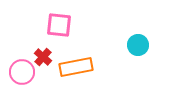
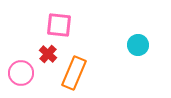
red cross: moved 5 px right, 3 px up
orange rectangle: moved 2 px left, 6 px down; rotated 56 degrees counterclockwise
pink circle: moved 1 px left, 1 px down
